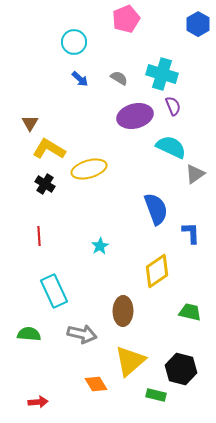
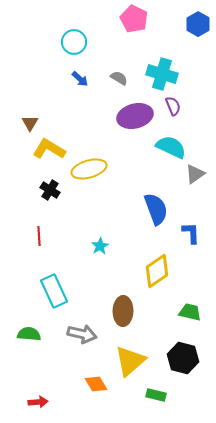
pink pentagon: moved 8 px right; rotated 24 degrees counterclockwise
black cross: moved 5 px right, 6 px down
black hexagon: moved 2 px right, 11 px up
